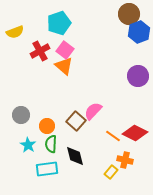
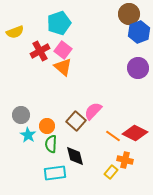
pink square: moved 2 px left
orange triangle: moved 1 px left, 1 px down
purple circle: moved 8 px up
cyan star: moved 10 px up
cyan rectangle: moved 8 px right, 4 px down
